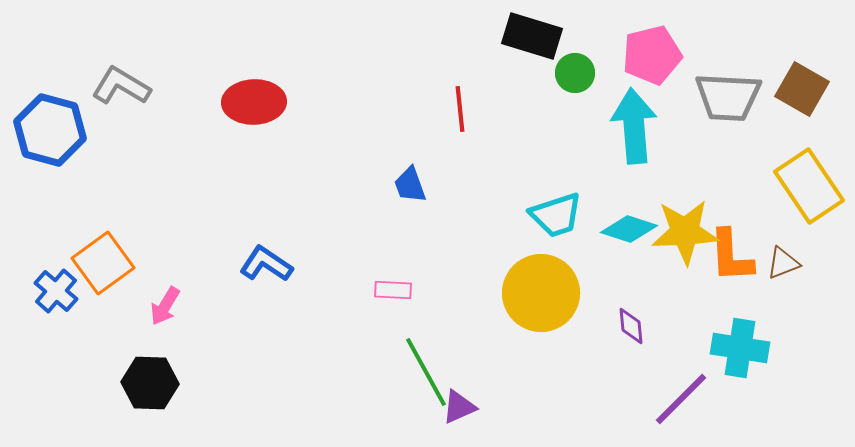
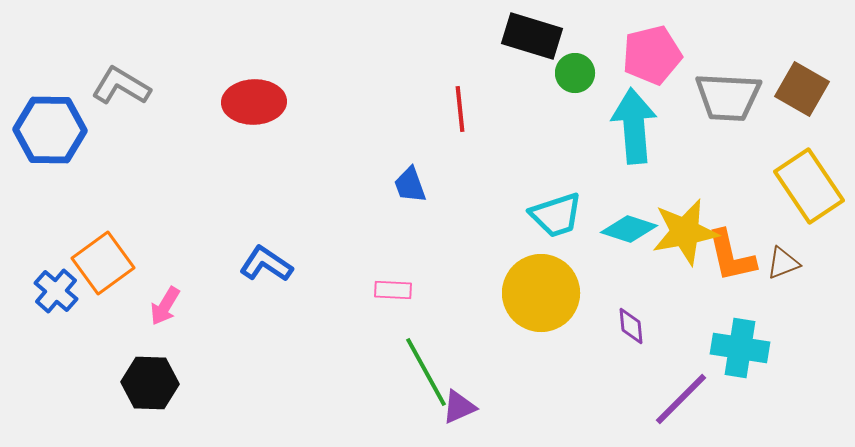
blue hexagon: rotated 14 degrees counterclockwise
yellow star: rotated 8 degrees counterclockwise
orange L-shape: rotated 10 degrees counterclockwise
